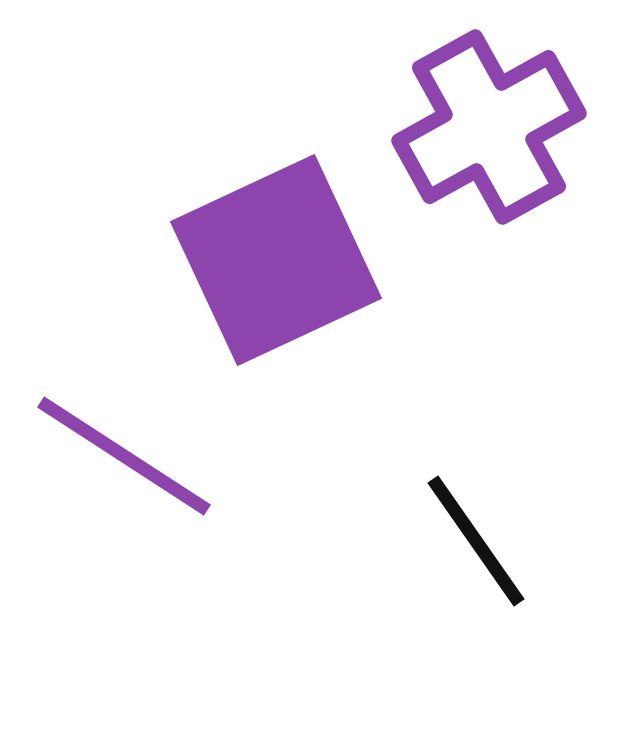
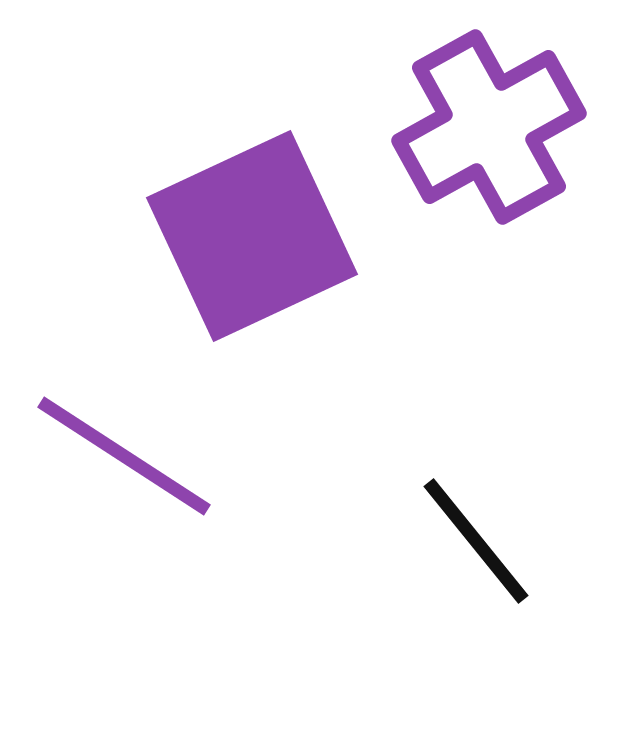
purple square: moved 24 px left, 24 px up
black line: rotated 4 degrees counterclockwise
